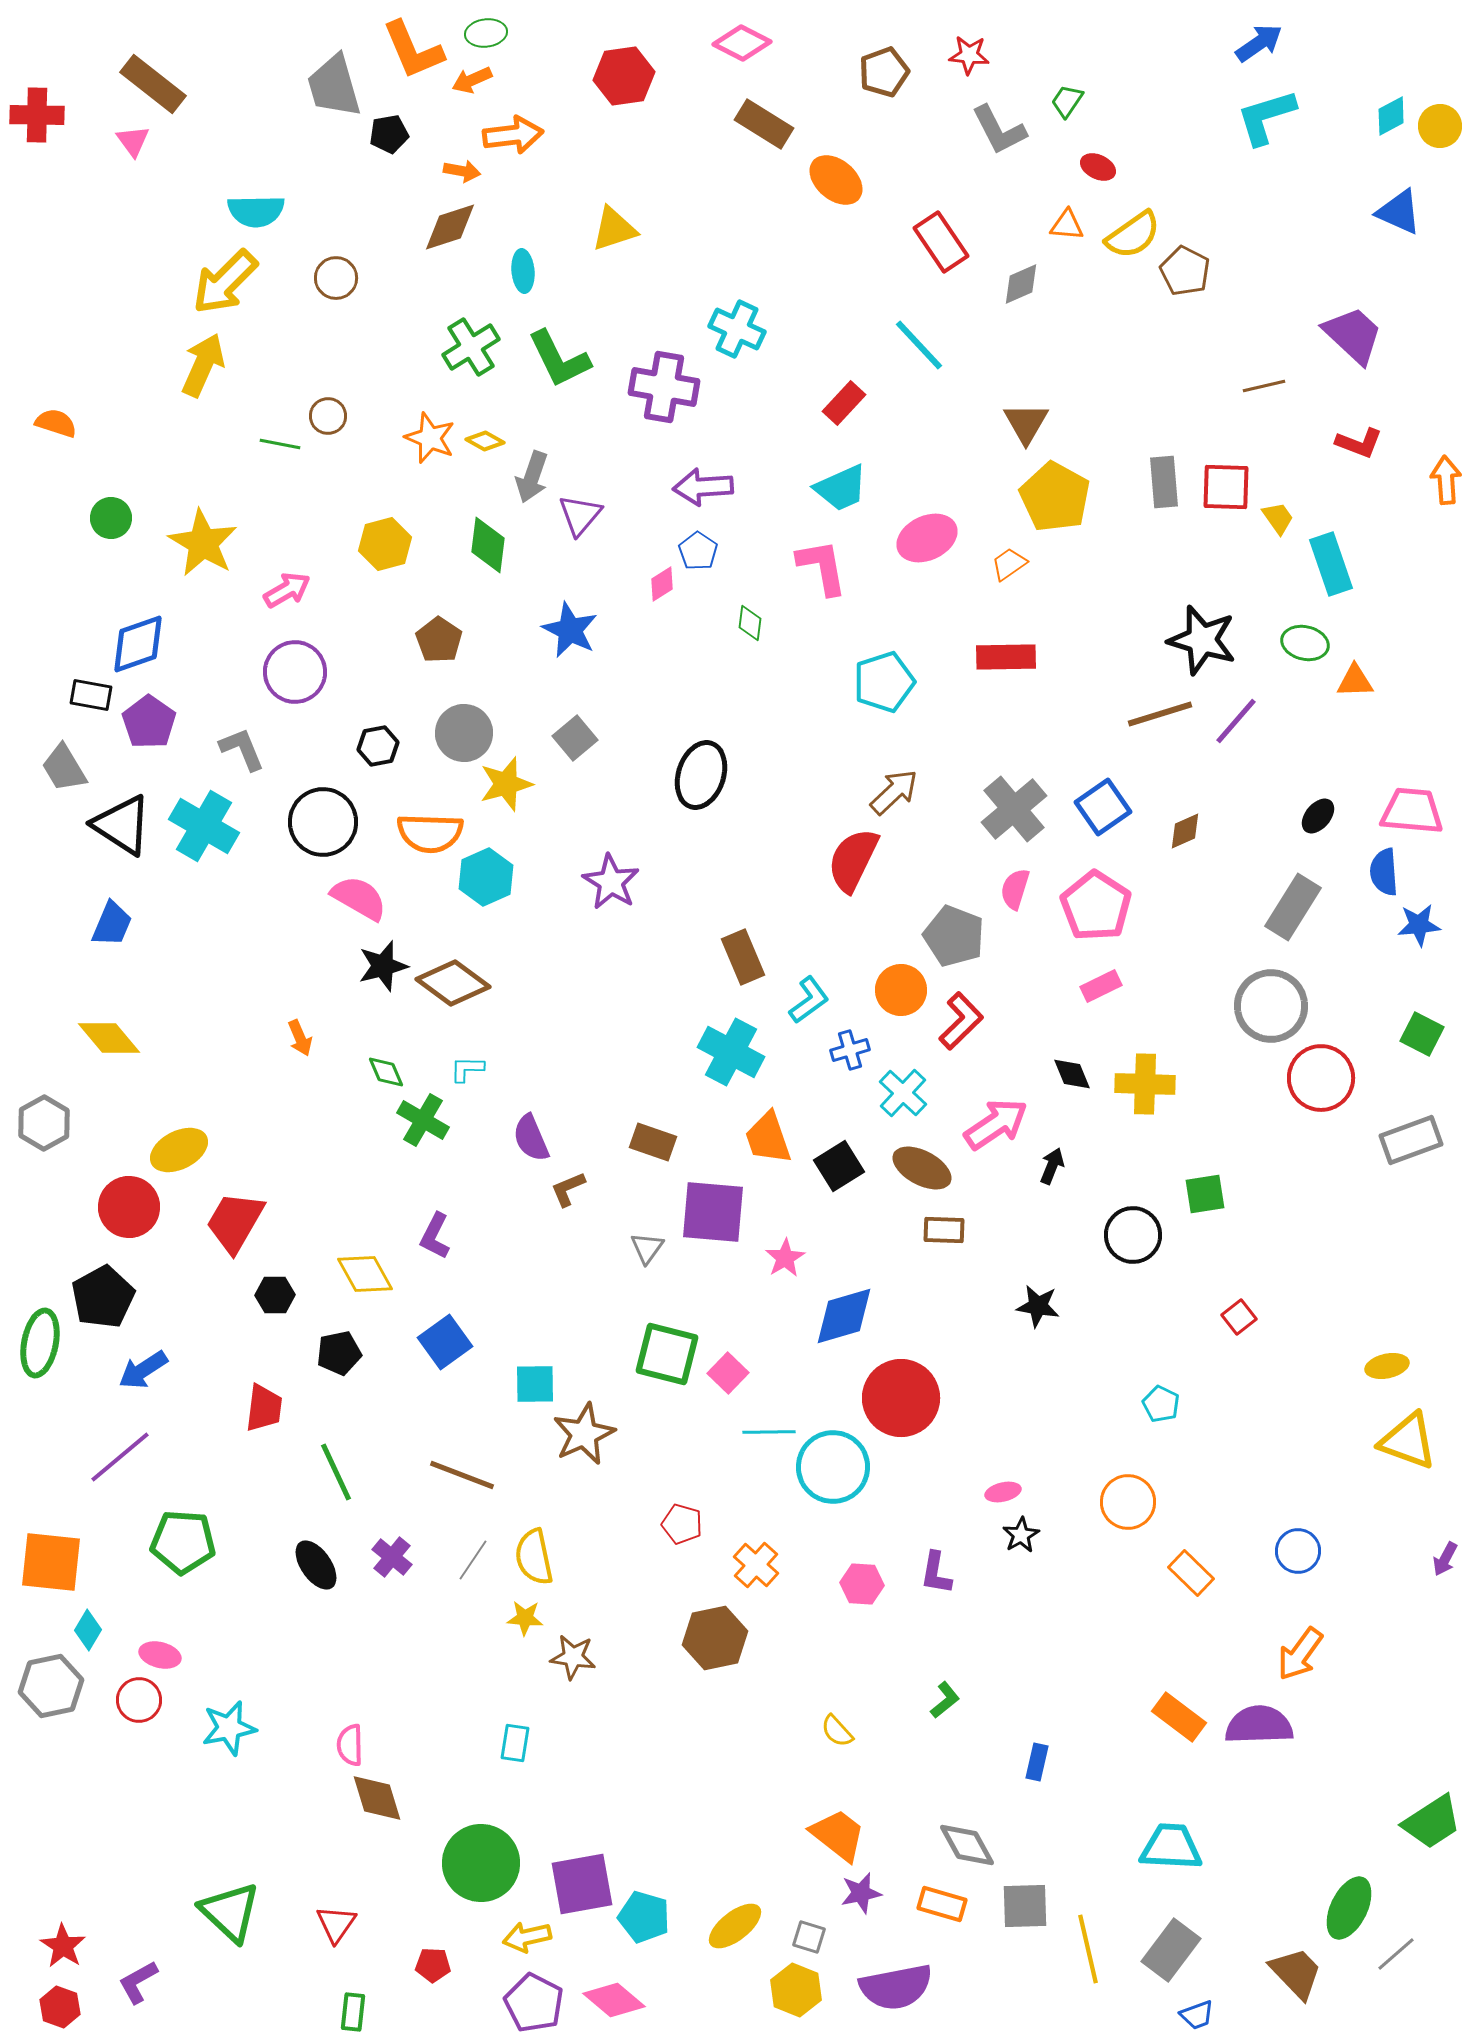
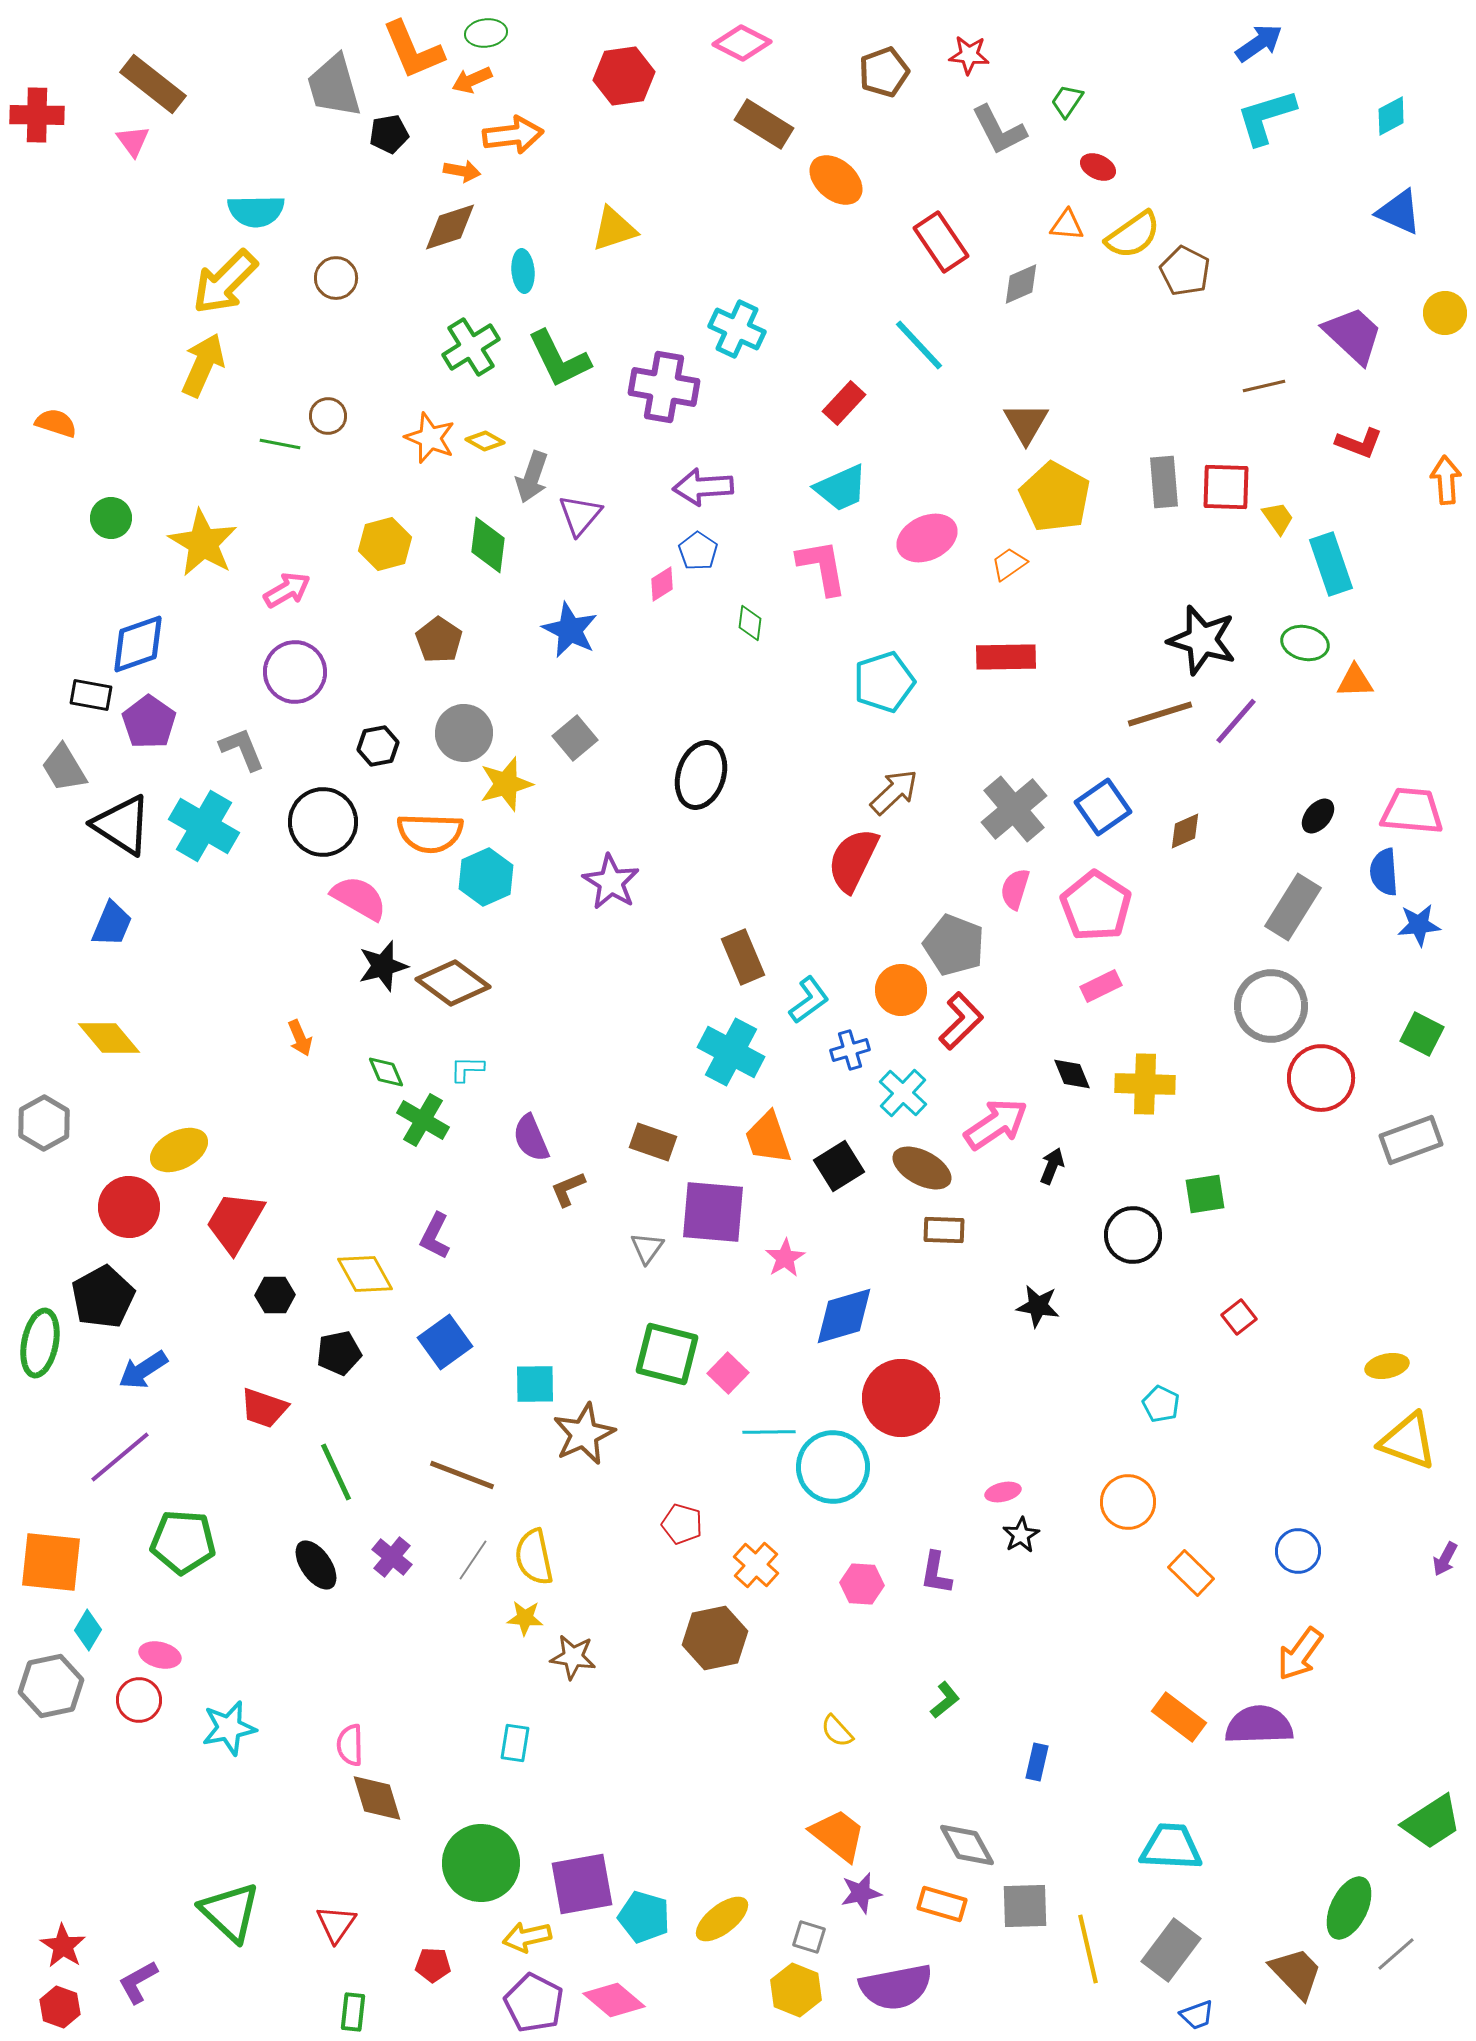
yellow circle at (1440, 126): moved 5 px right, 187 px down
gray pentagon at (954, 936): moved 9 px down
red trapezoid at (264, 1408): rotated 102 degrees clockwise
yellow ellipse at (735, 1926): moved 13 px left, 7 px up
